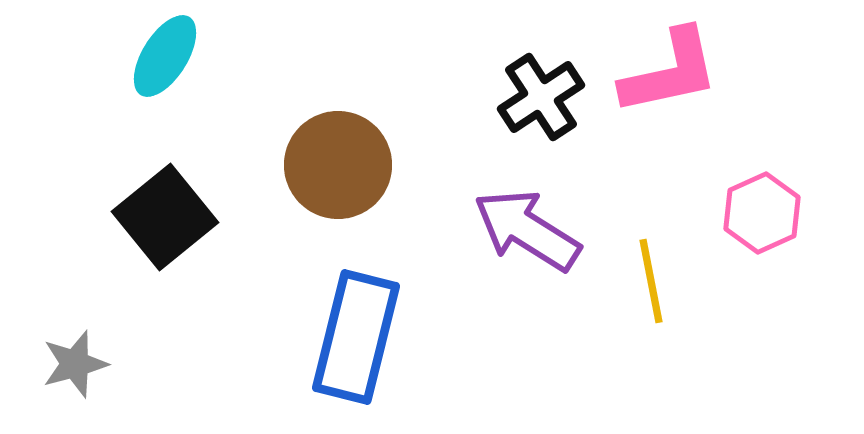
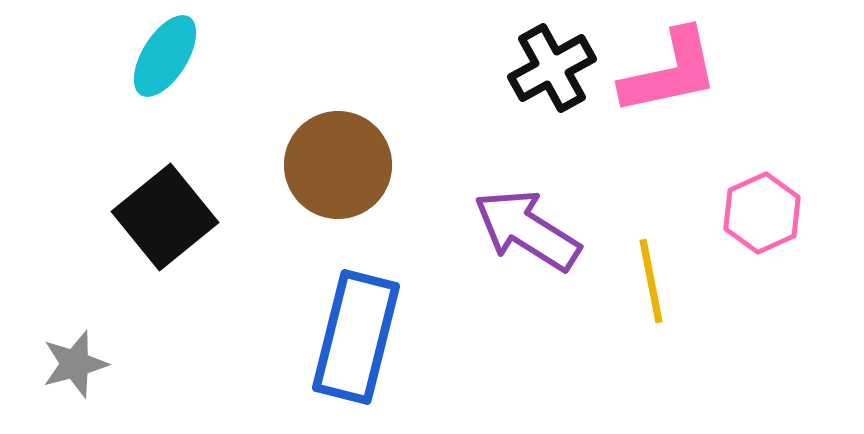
black cross: moved 11 px right, 29 px up; rotated 4 degrees clockwise
